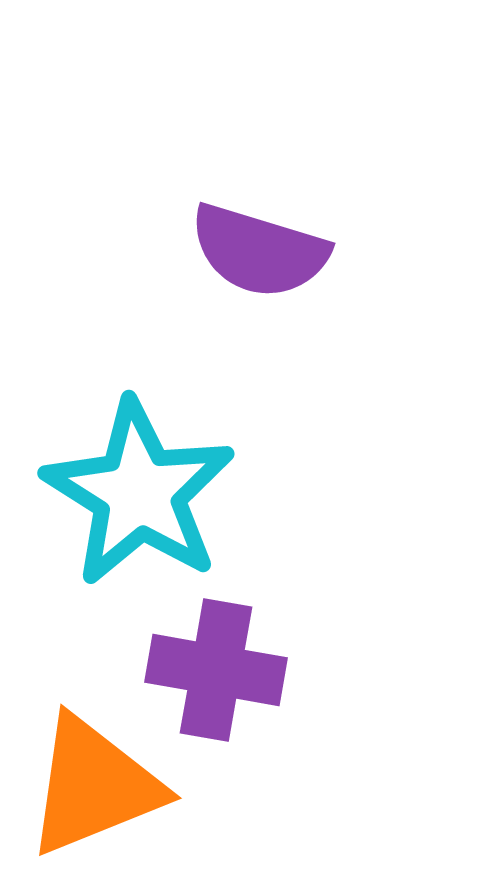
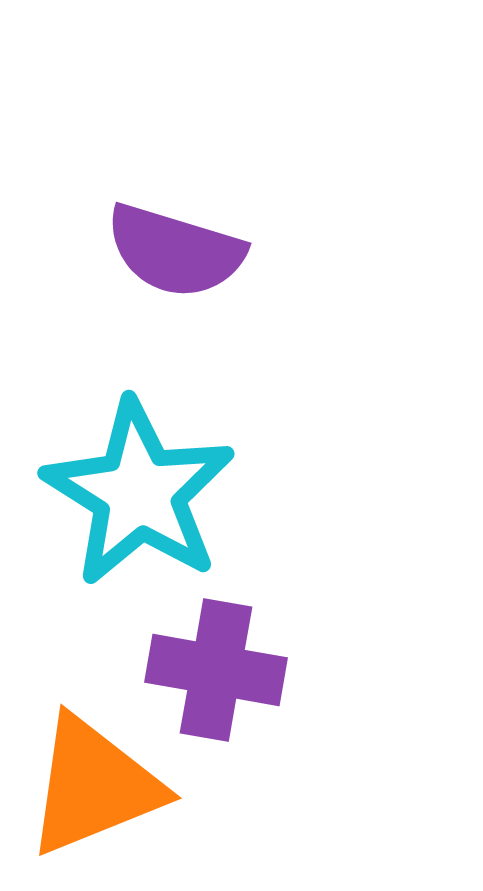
purple semicircle: moved 84 px left
